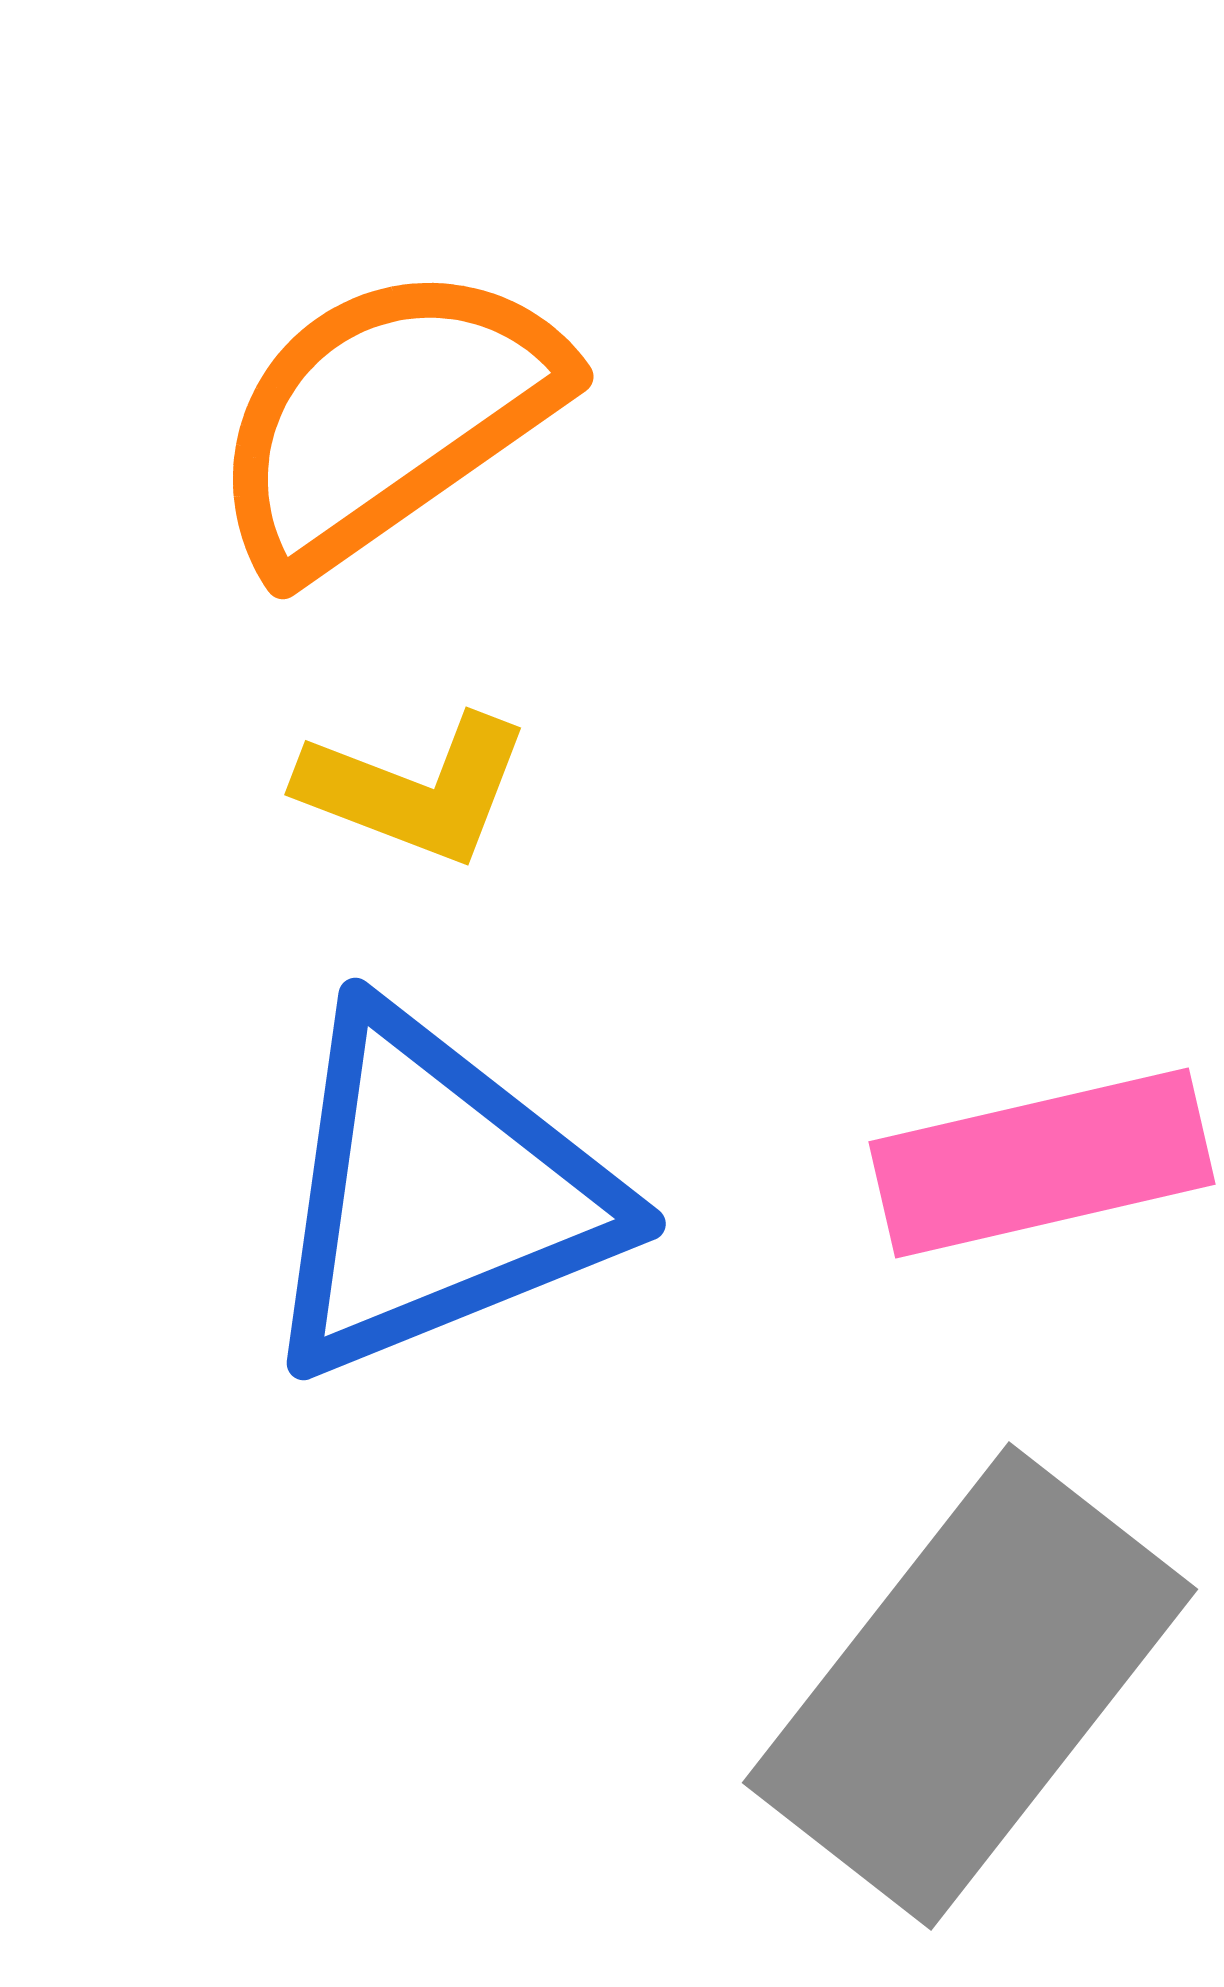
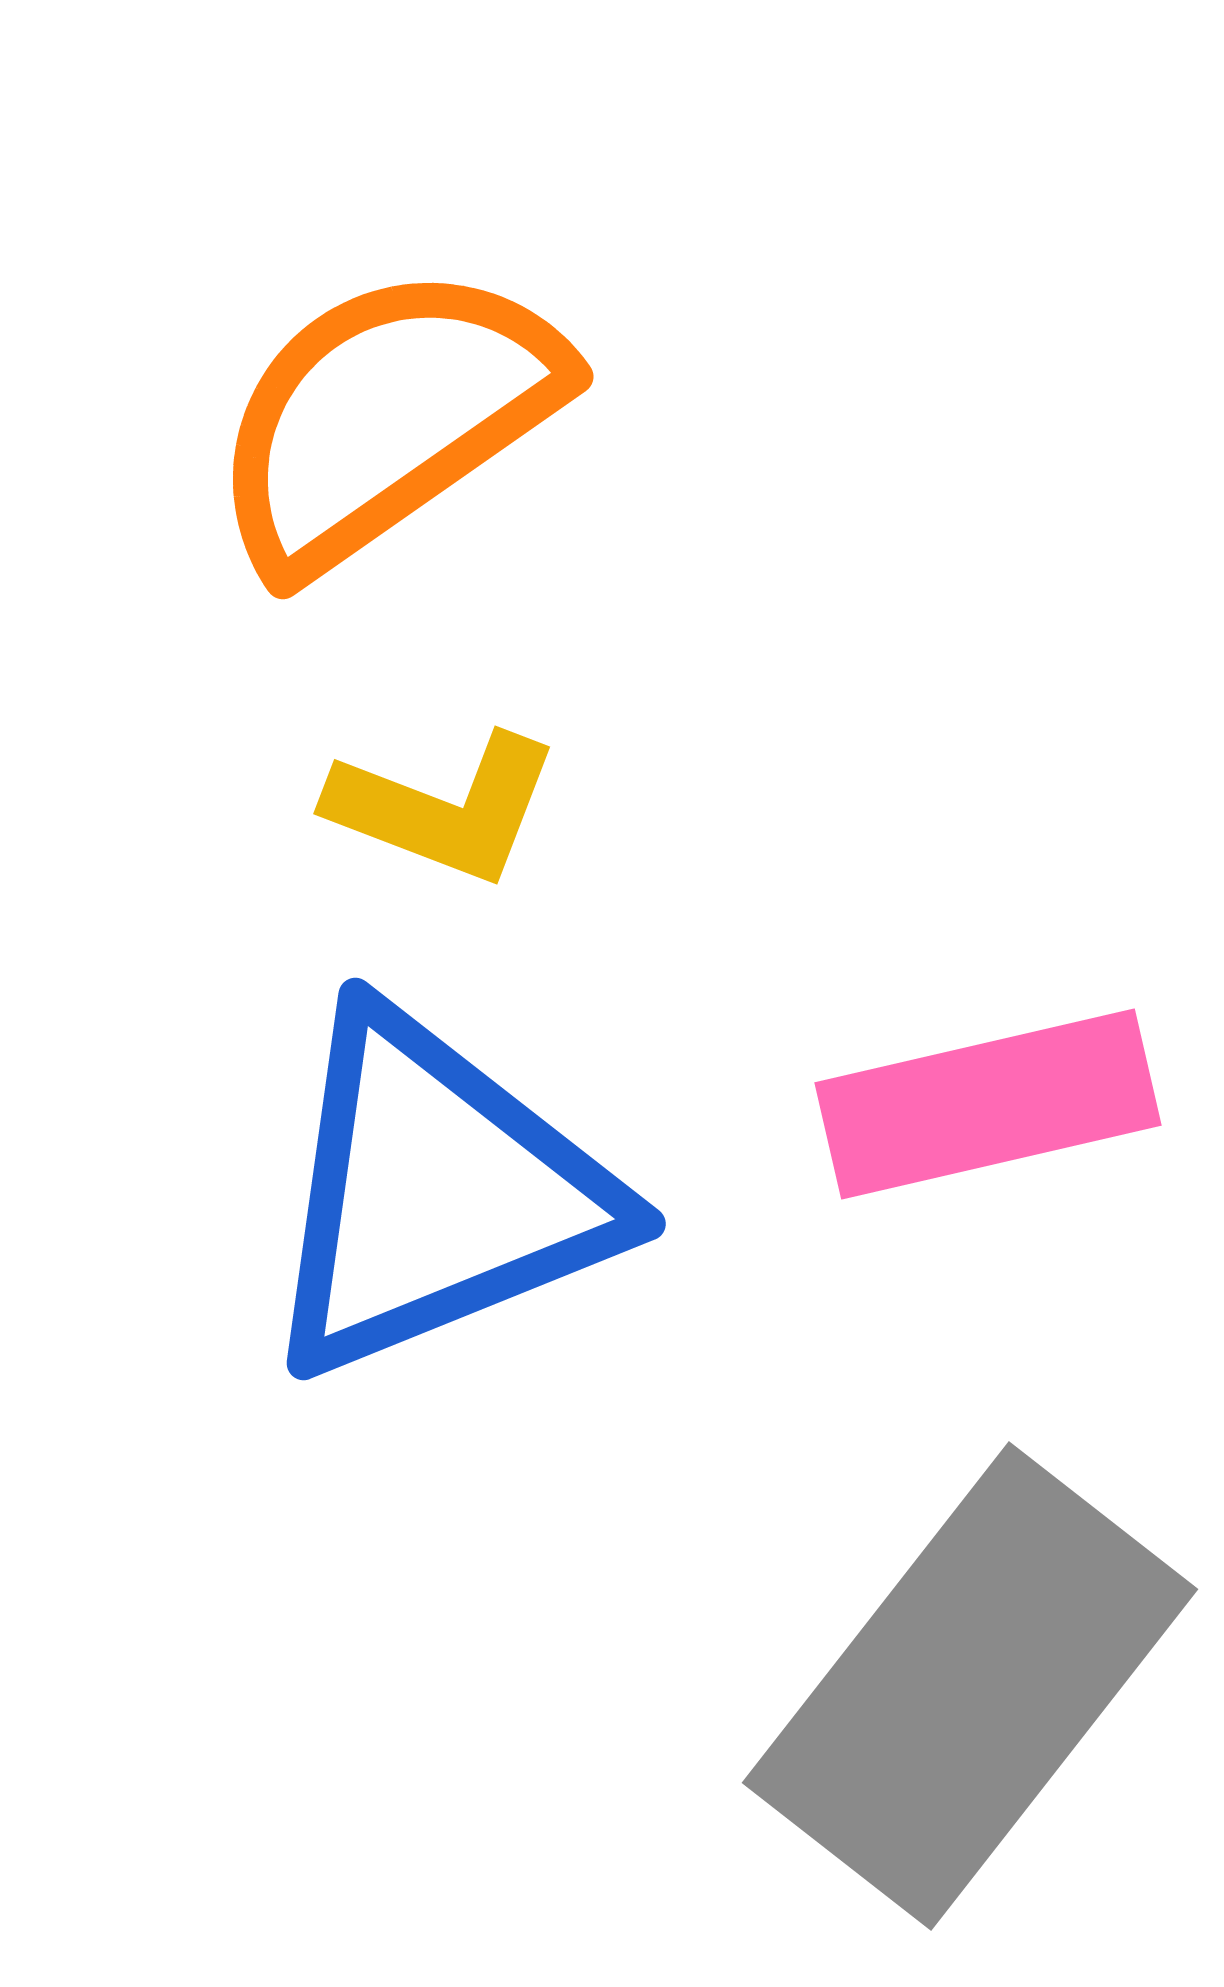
yellow L-shape: moved 29 px right, 19 px down
pink rectangle: moved 54 px left, 59 px up
